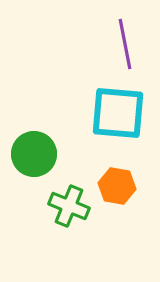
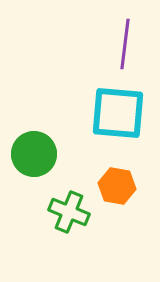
purple line: rotated 18 degrees clockwise
green cross: moved 6 px down
